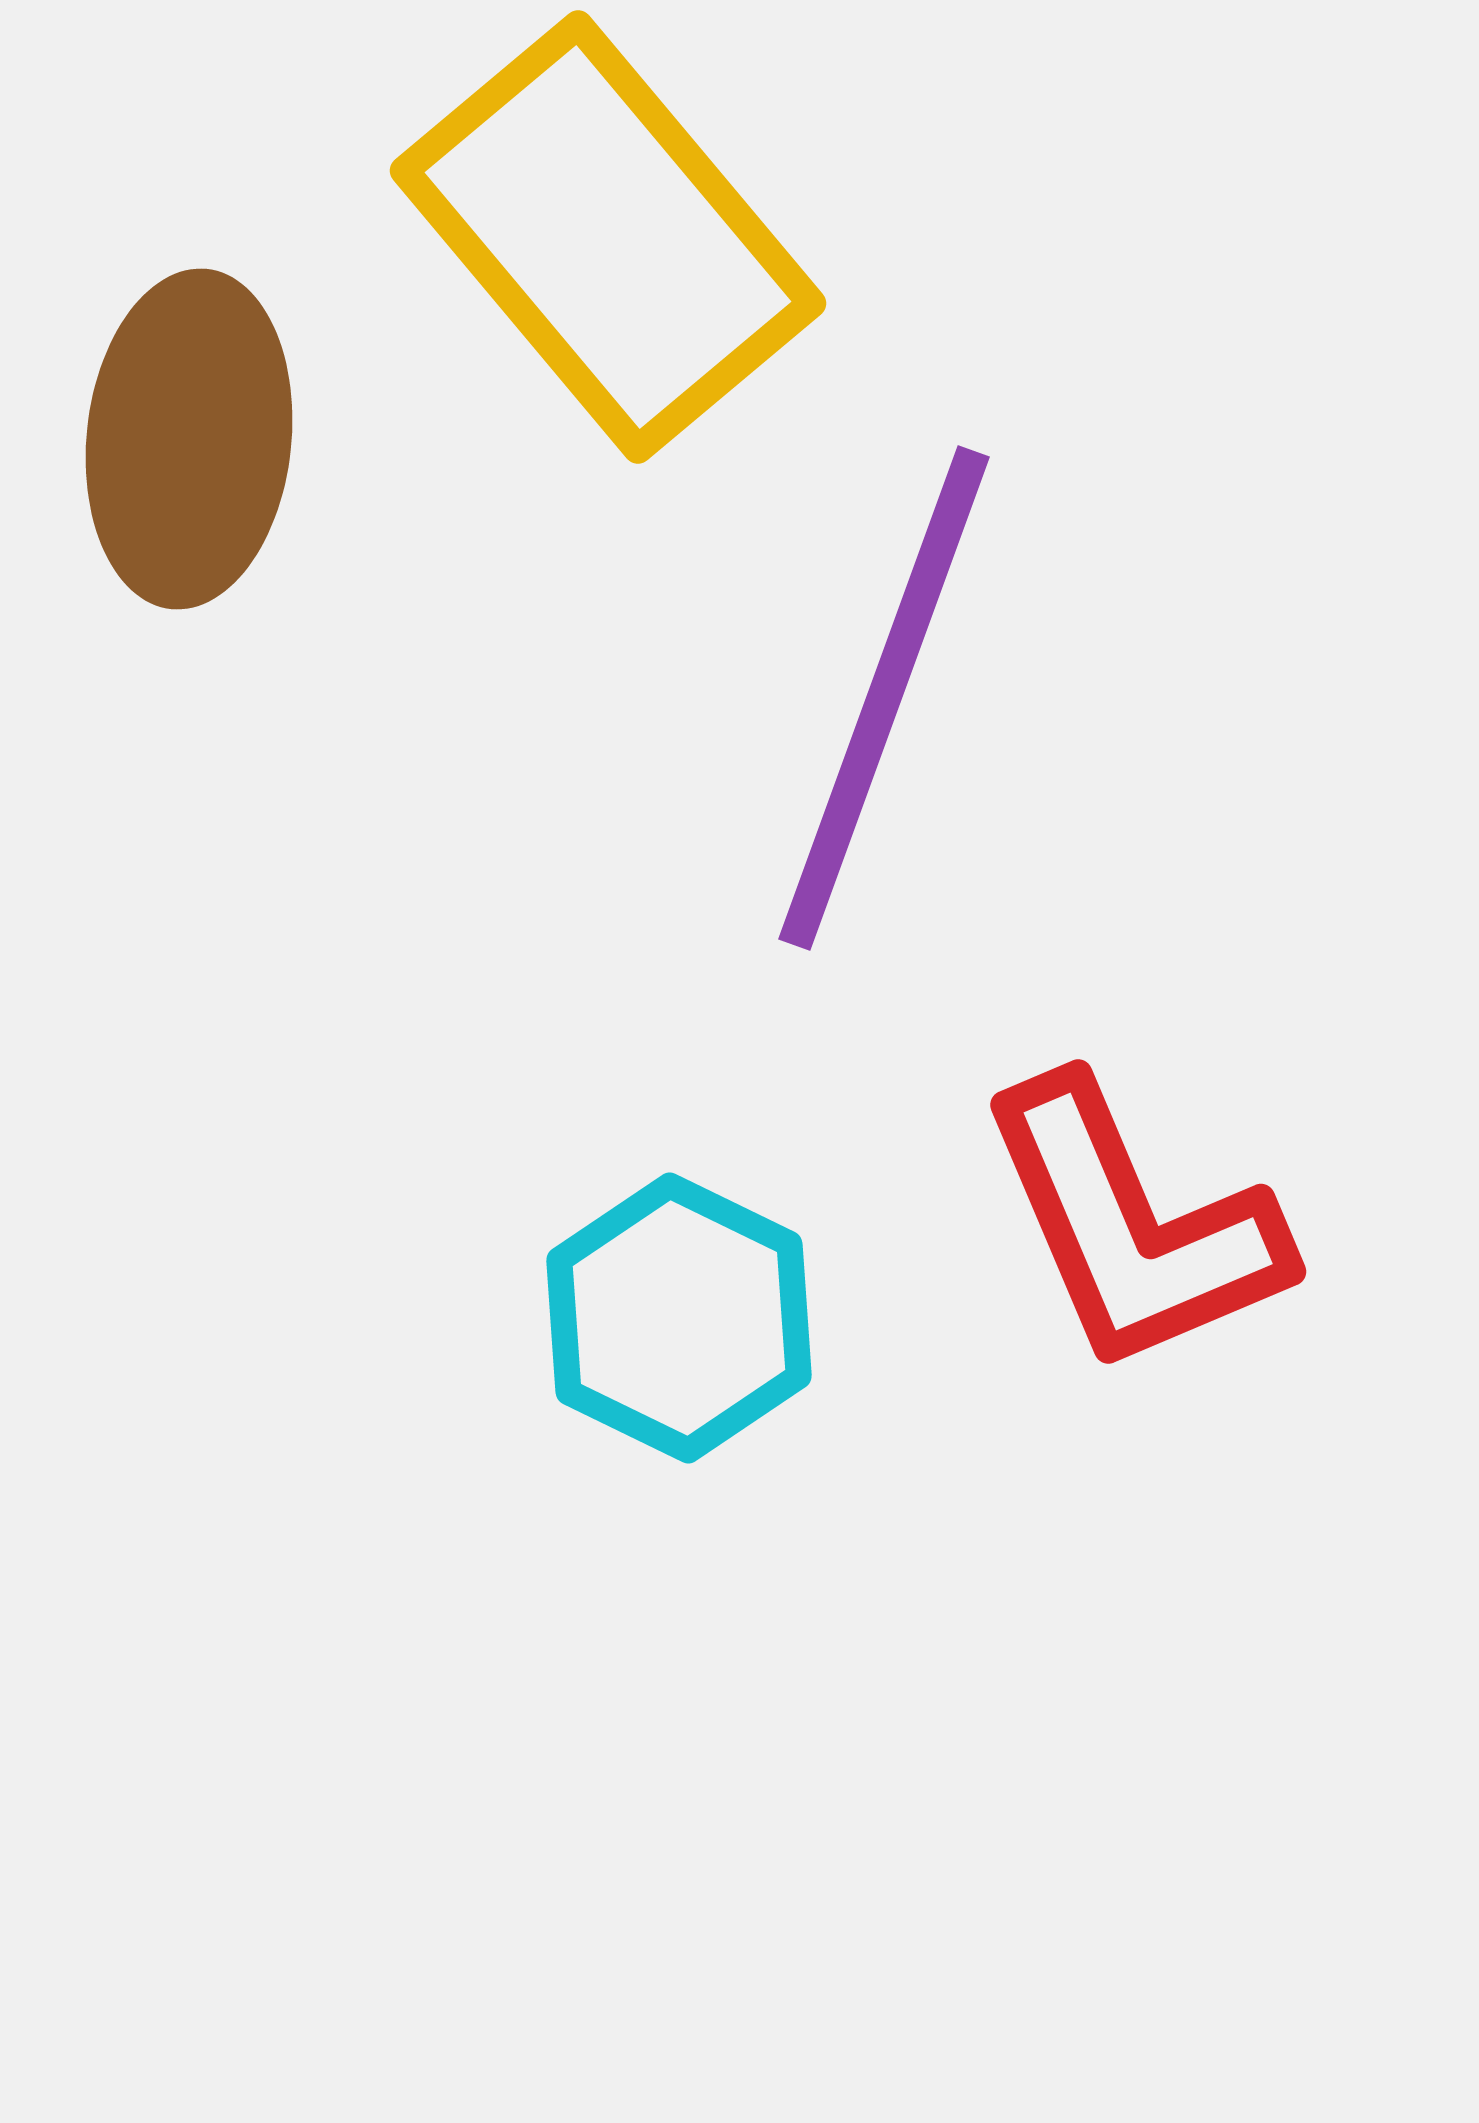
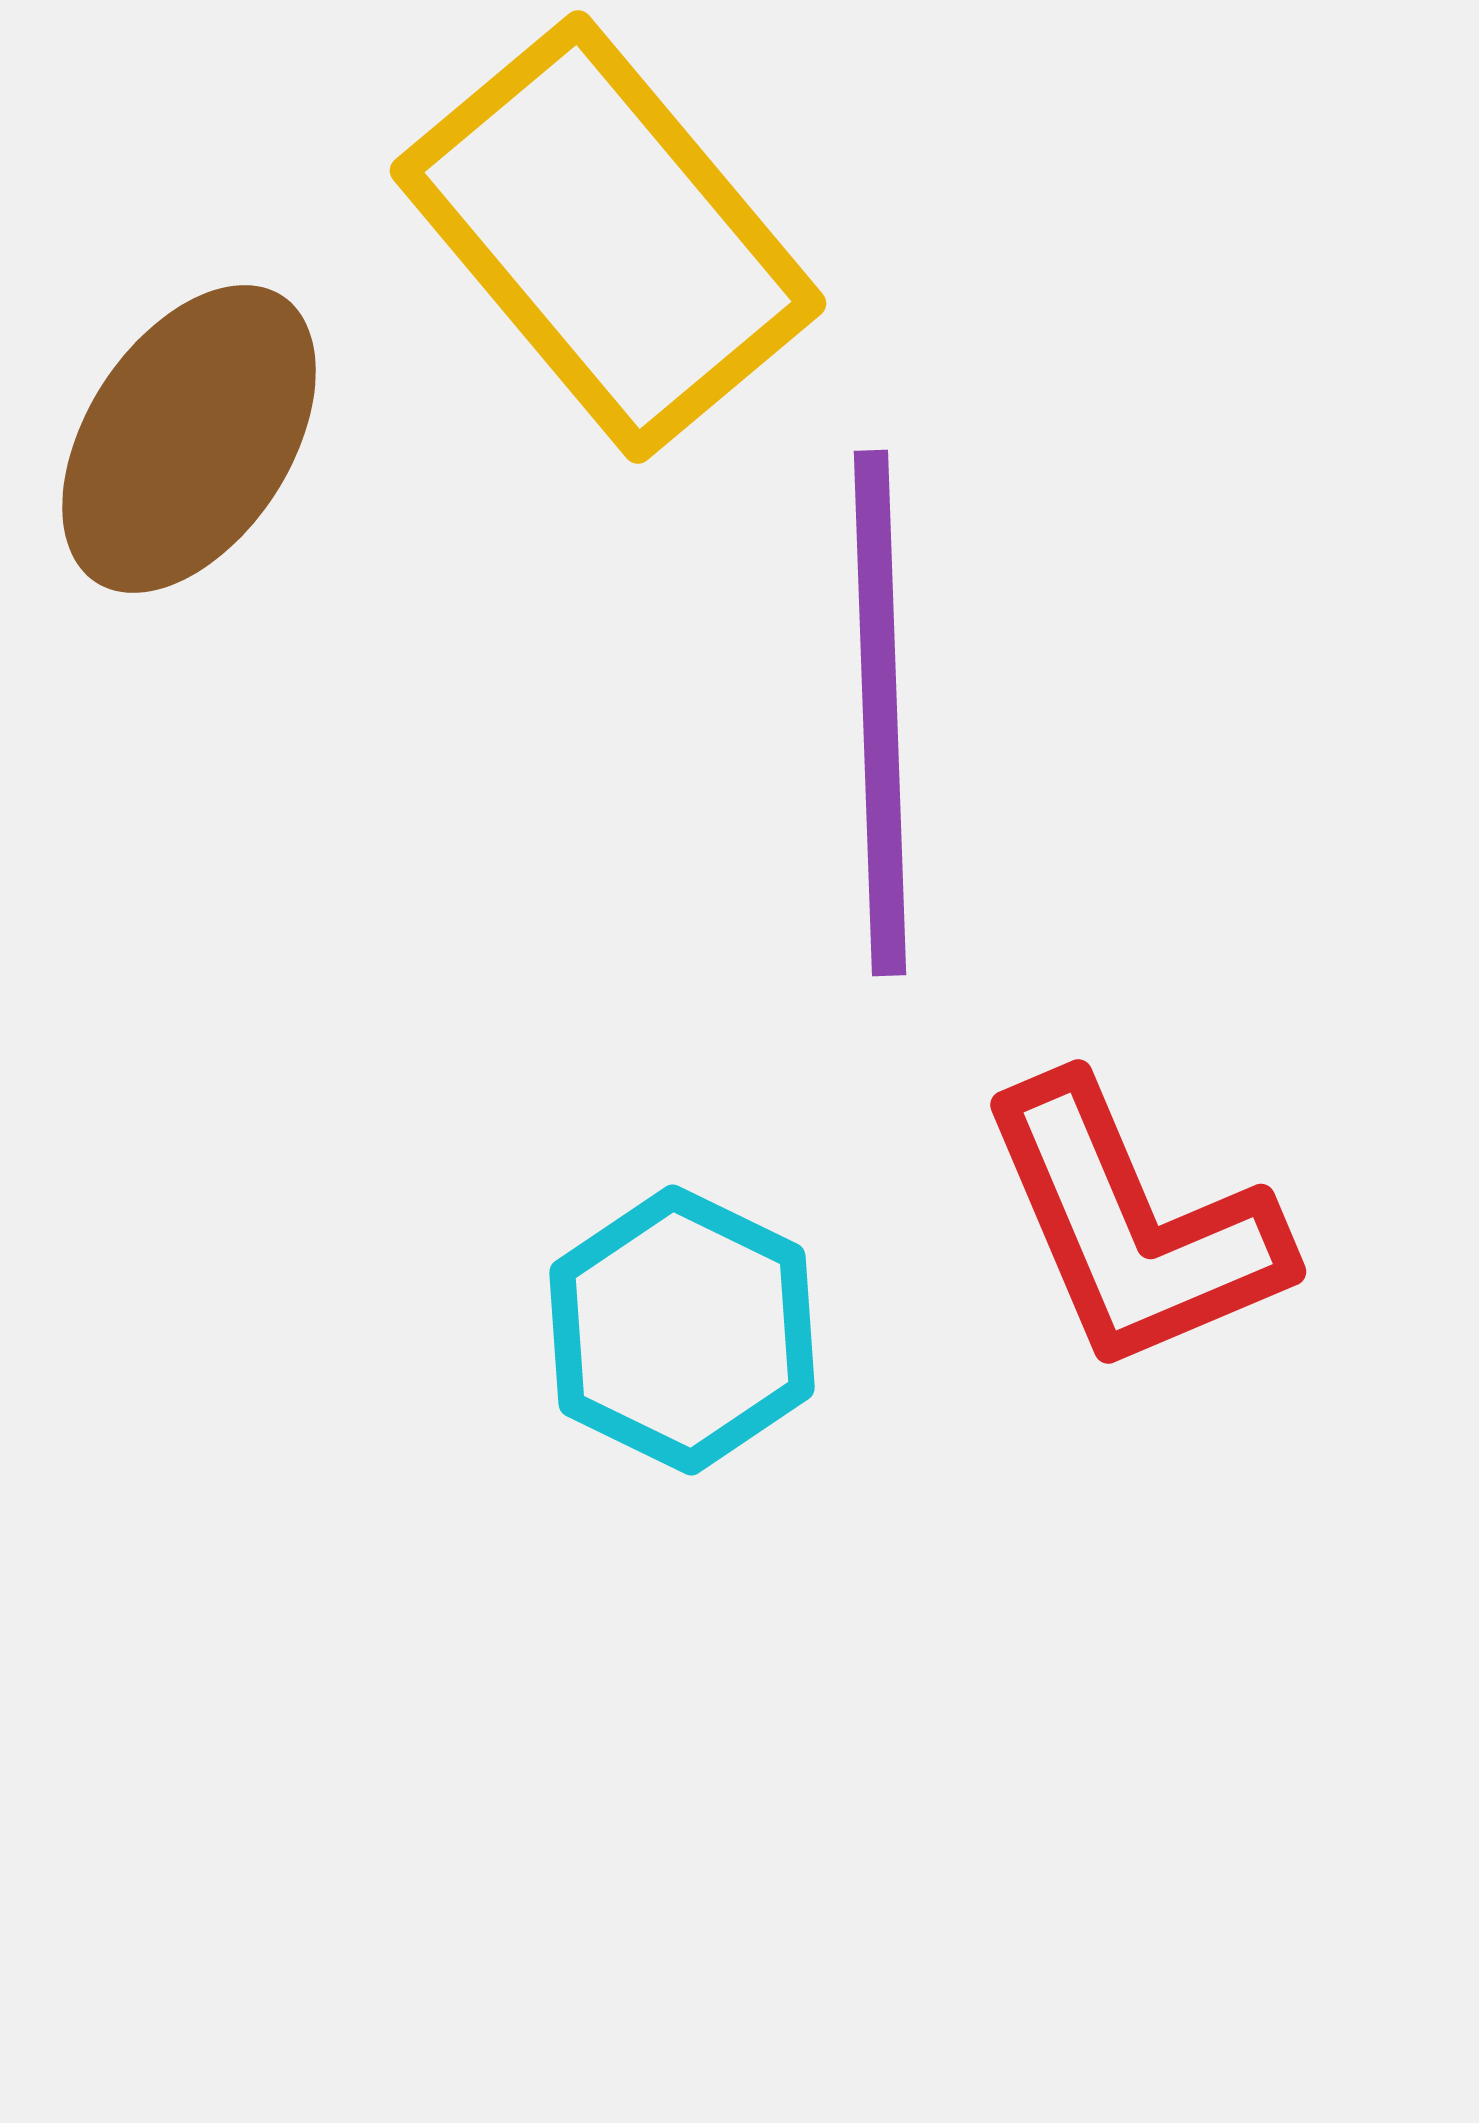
brown ellipse: rotated 27 degrees clockwise
purple line: moved 4 px left, 15 px down; rotated 22 degrees counterclockwise
cyan hexagon: moved 3 px right, 12 px down
